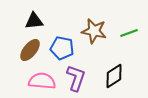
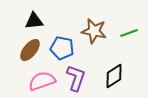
pink semicircle: rotated 24 degrees counterclockwise
